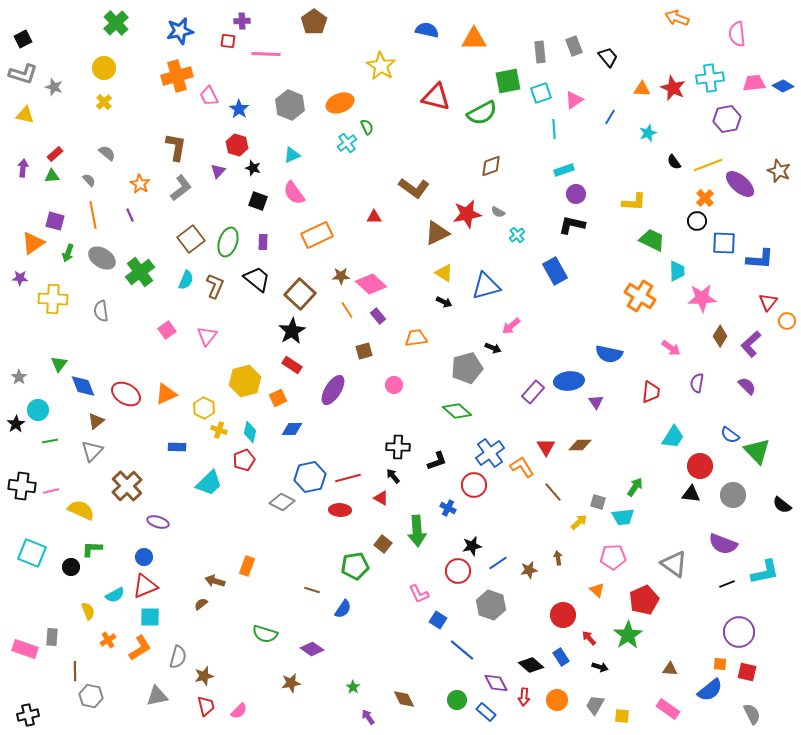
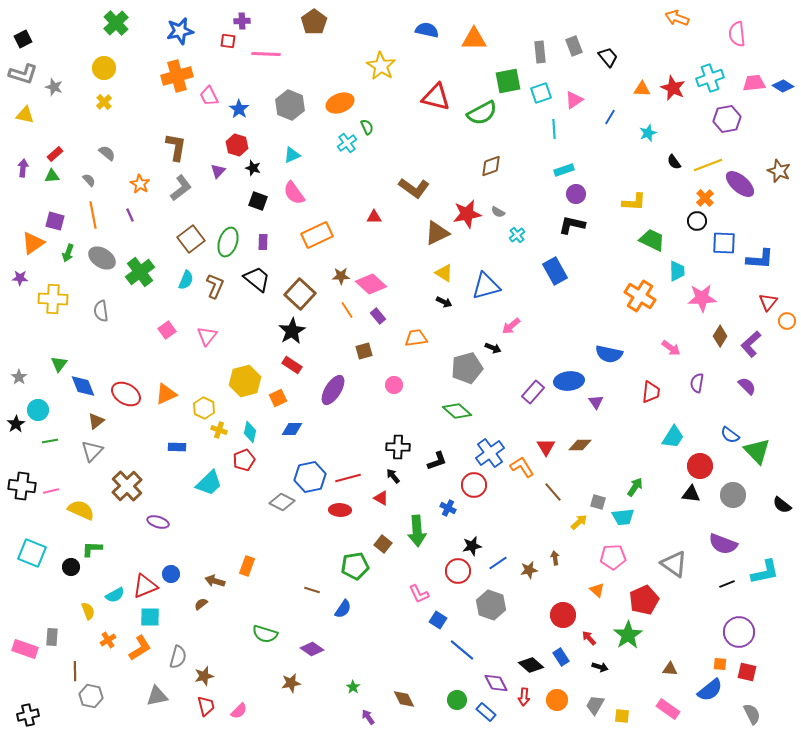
cyan cross at (710, 78): rotated 12 degrees counterclockwise
blue circle at (144, 557): moved 27 px right, 17 px down
brown arrow at (558, 558): moved 3 px left
